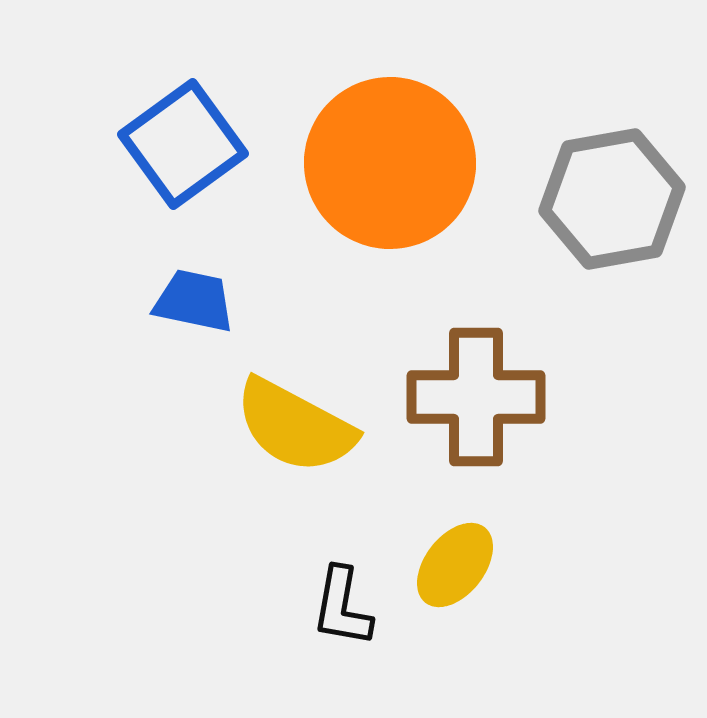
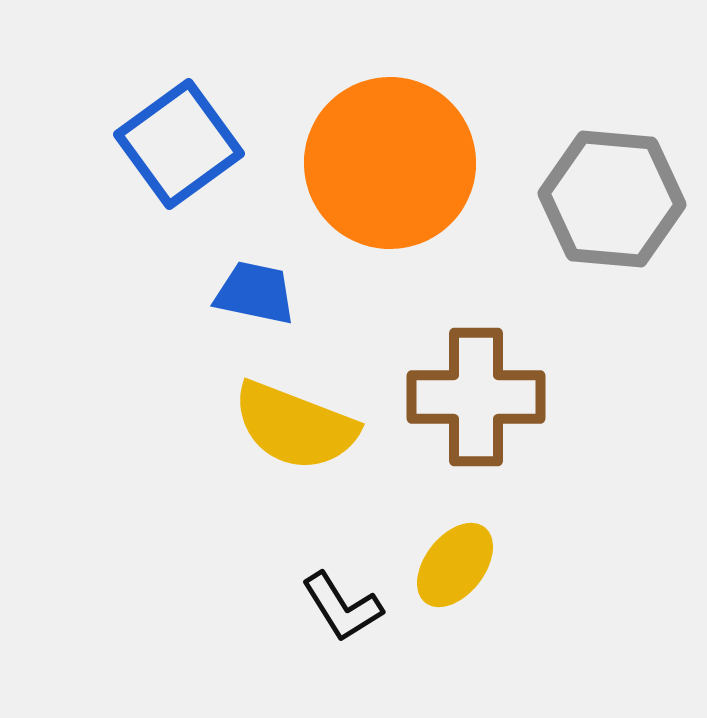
blue square: moved 4 px left
gray hexagon: rotated 15 degrees clockwise
blue trapezoid: moved 61 px right, 8 px up
yellow semicircle: rotated 7 degrees counterclockwise
black L-shape: rotated 42 degrees counterclockwise
